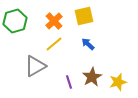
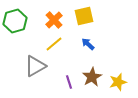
orange cross: moved 1 px up
